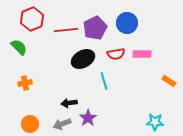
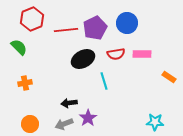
orange rectangle: moved 4 px up
gray arrow: moved 2 px right
